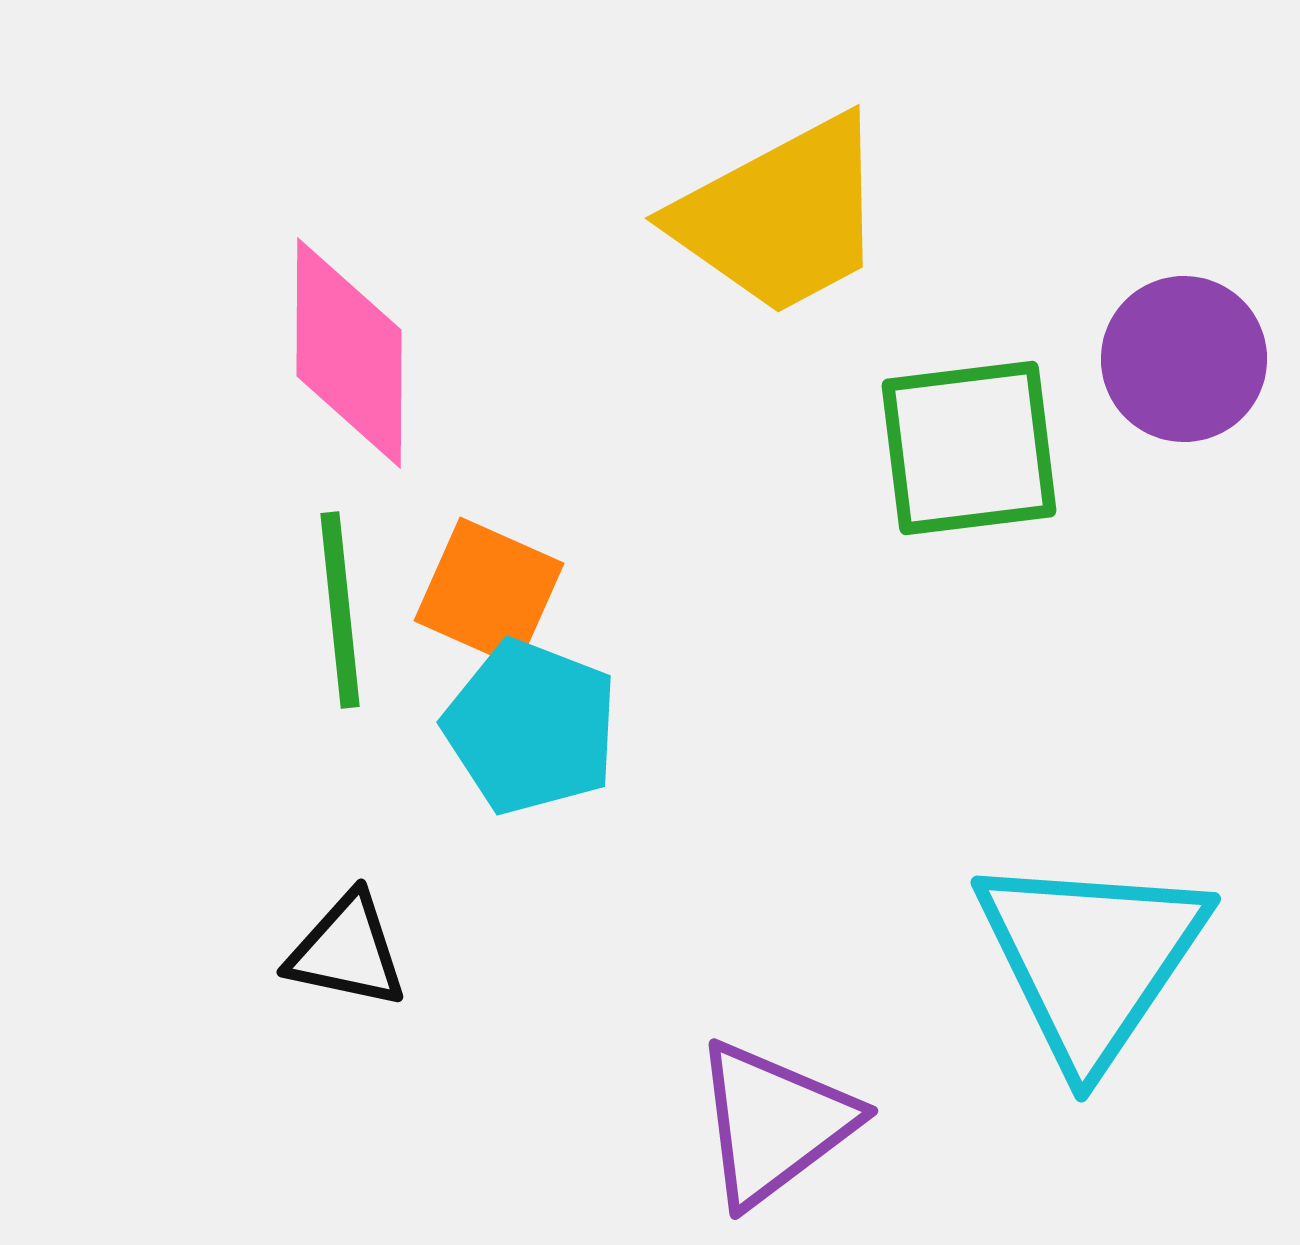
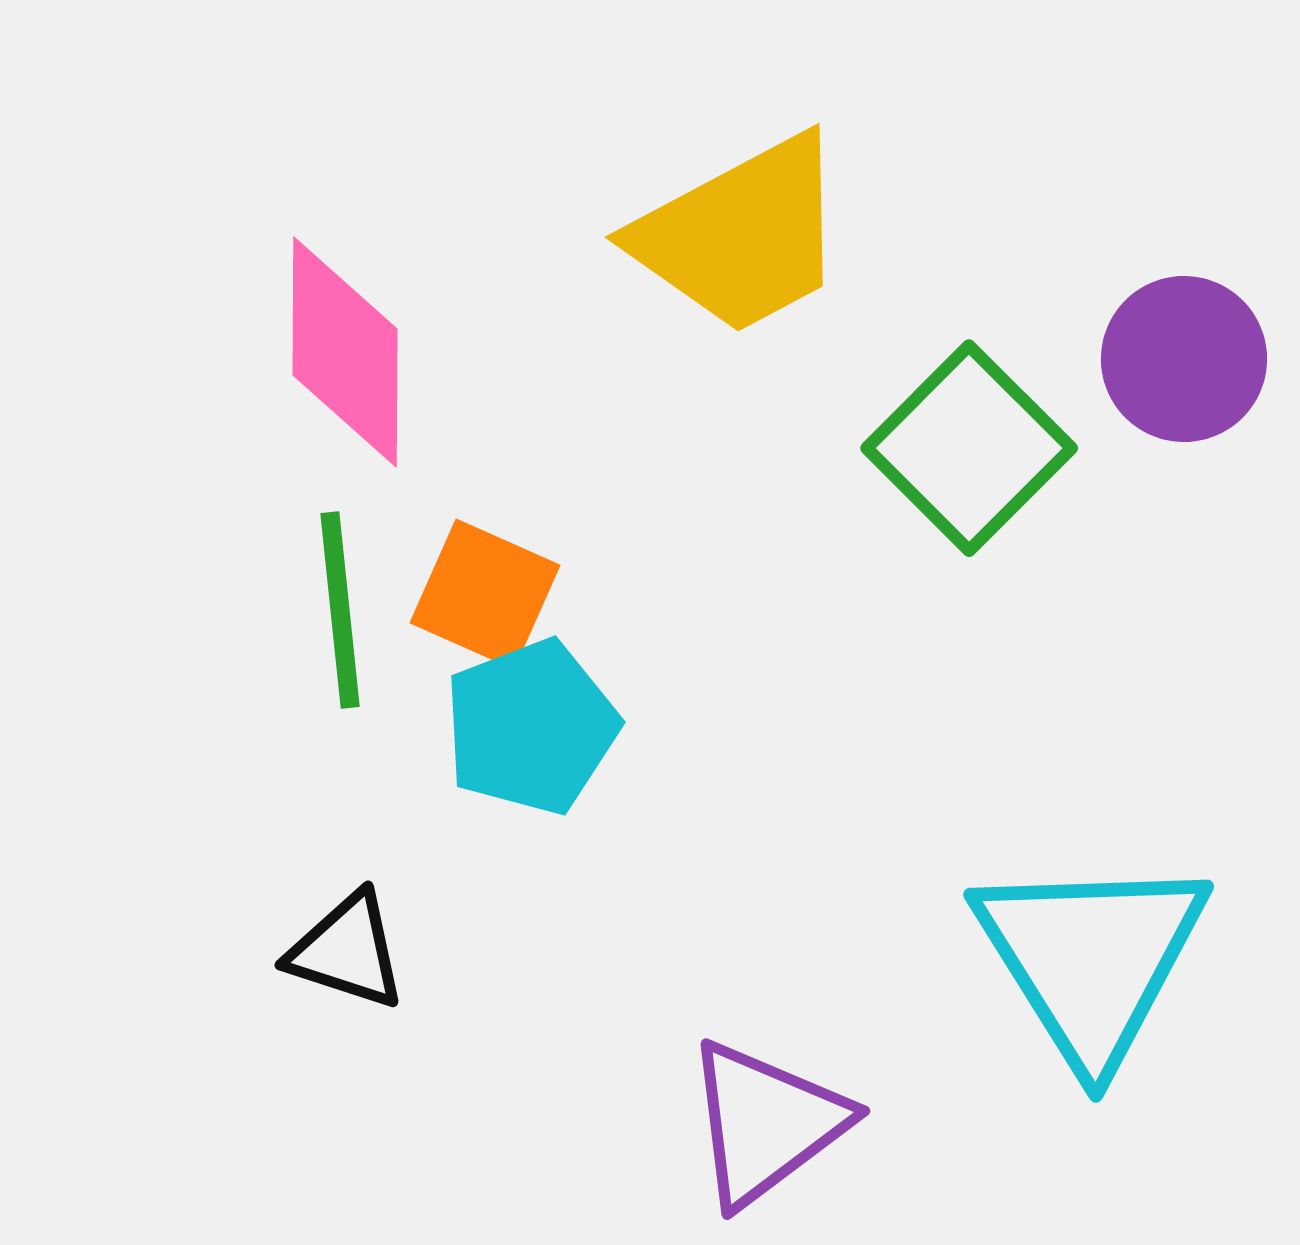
yellow trapezoid: moved 40 px left, 19 px down
pink diamond: moved 4 px left, 1 px up
green square: rotated 38 degrees counterclockwise
orange square: moved 4 px left, 2 px down
cyan pentagon: rotated 30 degrees clockwise
black triangle: rotated 6 degrees clockwise
cyan triangle: rotated 6 degrees counterclockwise
purple triangle: moved 8 px left
